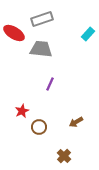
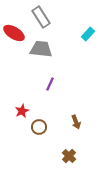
gray rectangle: moved 1 px left, 2 px up; rotated 75 degrees clockwise
brown arrow: rotated 80 degrees counterclockwise
brown cross: moved 5 px right
